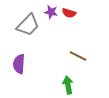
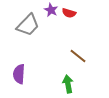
purple star: moved 2 px up; rotated 16 degrees clockwise
brown line: rotated 12 degrees clockwise
purple semicircle: moved 10 px down
green arrow: moved 1 px up
